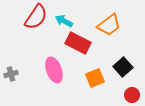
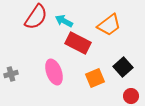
pink ellipse: moved 2 px down
red circle: moved 1 px left, 1 px down
